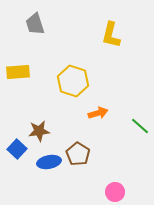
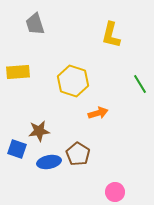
green line: moved 42 px up; rotated 18 degrees clockwise
blue square: rotated 24 degrees counterclockwise
